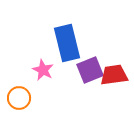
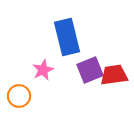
blue rectangle: moved 6 px up
pink star: rotated 20 degrees clockwise
orange circle: moved 2 px up
